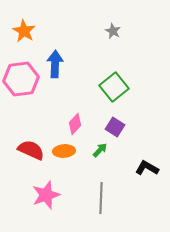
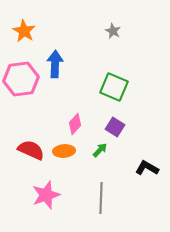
green square: rotated 28 degrees counterclockwise
